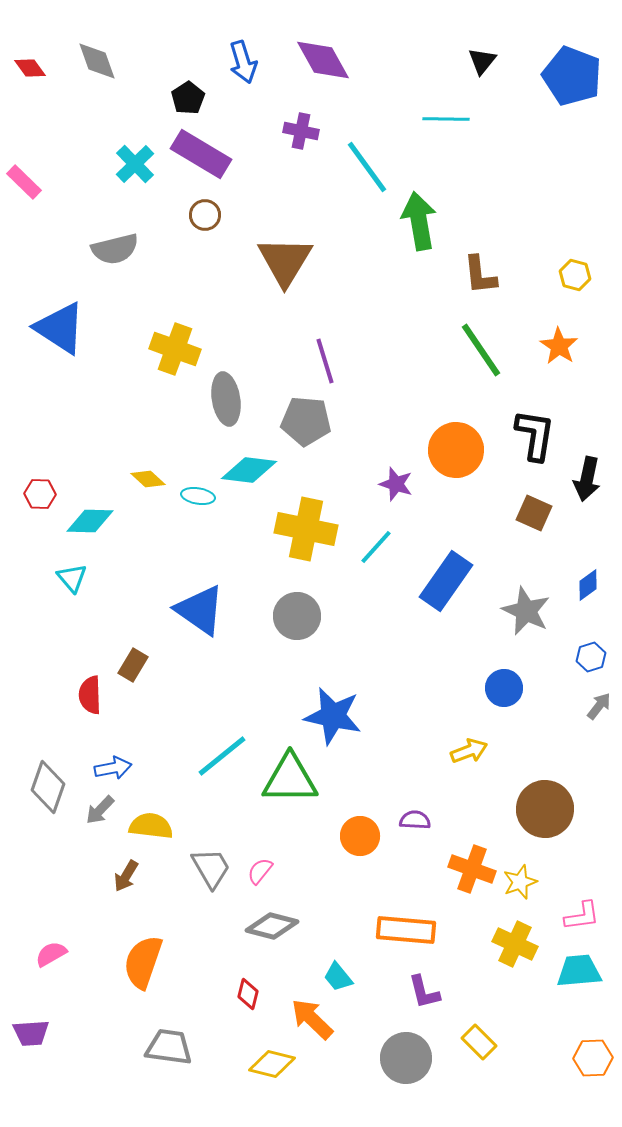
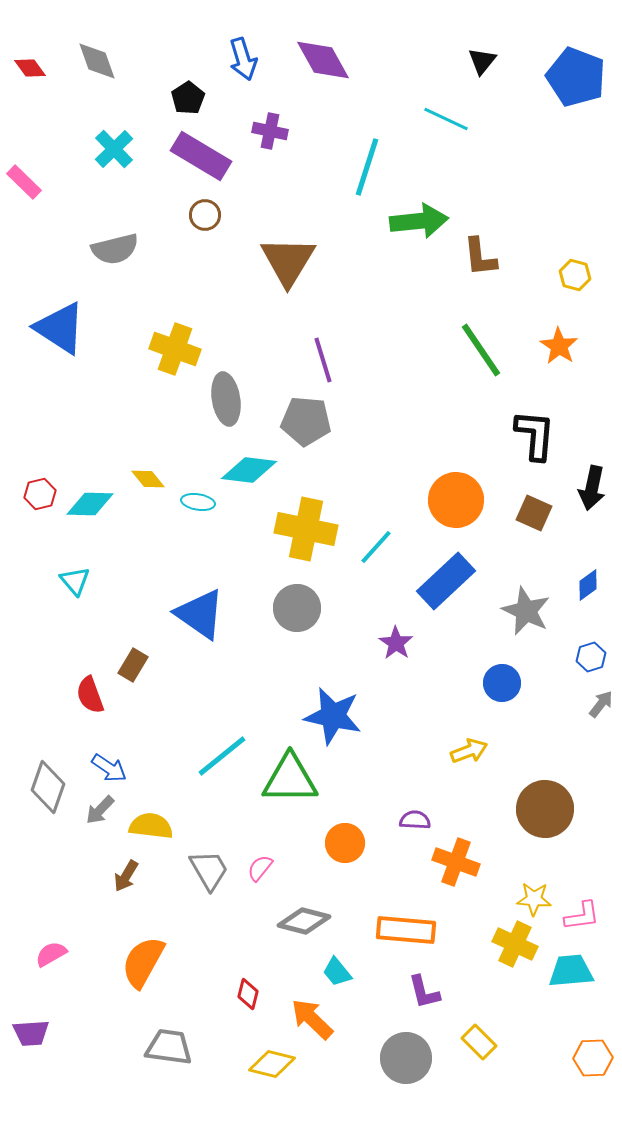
blue arrow at (243, 62): moved 3 px up
blue pentagon at (572, 76): moved 4 px right, 1 px down
cyan line at (446, 119): rotated 24 degrees clockwise
purple cross at (301, 131): moved 31 px left
purple rectangle at (201, 154): moved 2 px down
cyan cross at (135, 164): moved 21 px left, 15 px up
cyan line at (367, 167): rotated 54 degrees clockwise
green arrow at (419, 221): rotated 94 degrees clockwise
brown triangle at (285, 261): moved 3 px right
brown L-shape at (480, 275): moved 18 px up
purple line at (325, 361): moved 2 px left, 1 px up
black L-shape at (535, 435): rotated 4 degrees counterclockwise
orange circle at (456, 450): moved 50 px down
yellow diamond at (148, 479): rotated 8 degrees clockwise
black arrow at (587, 479): moved 5 px right, 9 px down
purple star at (396, 484): moved 159 px down; rotated 16 degrees clockwise
red hexagon at (40, 494): rotated 16 degrees counterclockwise
cyan ellipse at (198, 496): moved 6 px down
cyan diamond at (90, 521): moved 17 px up
cyan triangle at (72, 578): moved 3 px right, 3 px down
blue rectangle at (446, 581): rotated 12 degrees clockwise
blue triangle at (200, 610): moved 4 px down
gray circle at (297, 616): moved 8 px up
blue circle at (504, 688): moved 2 px left, 5 px up
red semicircle at (90, 695): rotated 18 degrees counterclockwise
gray arrow at (599, 706): moved 2 px right, 2 px up
blue arrow at (113, 768): moved 4 px left; rotated 45 degrees clockwise
orange circle at (360, 836): moved 15 px left, 7 px down
gray trapezoid at (211, 868): moved 2 px left, 2 px down
orange cross at (472, 869): moved 16 px left, 7 px up
pink semicircle at (260, 871): moved 3 px up
yellow star at (520, 882): moved 14 px right, 17 px down; rotated 24 degrees clockwise
gray diamond at (272, 926): moved 32 px right, 5 px up
orange semicircle at (143, 962): rotated 10 degrees clockwise
cyan trapezoid at (579, 971): moved 8 px left
cyan trapezoid at (338, 977): moved 1 px left, 5 px up
